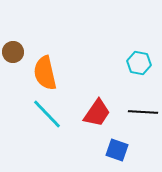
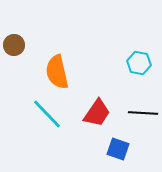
brown circle: moved 1 px right, 7 px up
orange semicircle: moved 12 px right, 1 px up
black line: moved 1 px down
blue square: moved 1 px right, 1 px up
